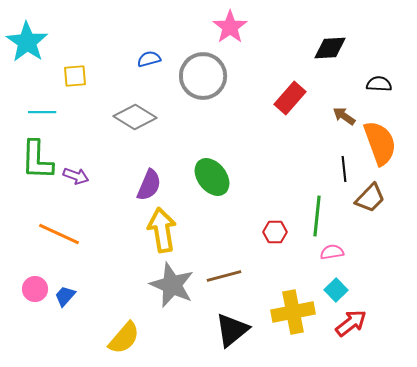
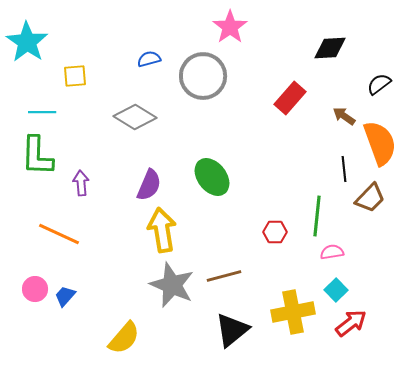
black semicircle: rotated 40 degrees counterclockwise
green L-shape: moved 4 px up
purple arrow: moved 5 px right, 7 px down; rotated 115 degrees counterclockwise
